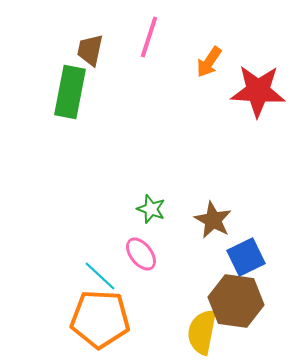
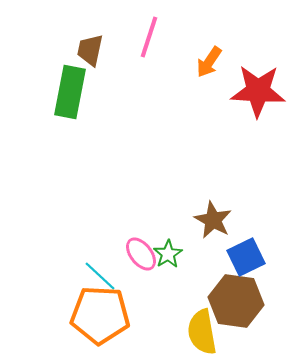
green star: moved 17 px right, 45 px down; rotated 20 degrees clockwise
orange pentagon: moved 4 px up
yellow semicircle: rotated 21 degrees counterclockwise
